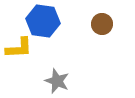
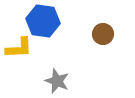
brown circle: moved 1 px right, 10 px down
